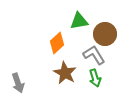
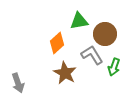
gray L-shape: moved 2 px left
green arrow: moved 19 px right, 11 px up; rotated 36 degrees clockwise
